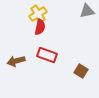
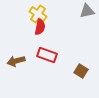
yellow cross: rotated 24 degrees counterclockwise
